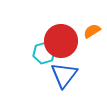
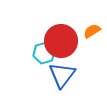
blue triangle: moved 2 px left
